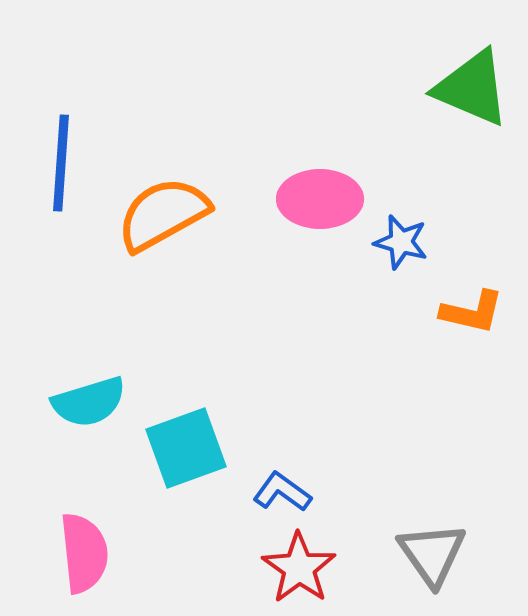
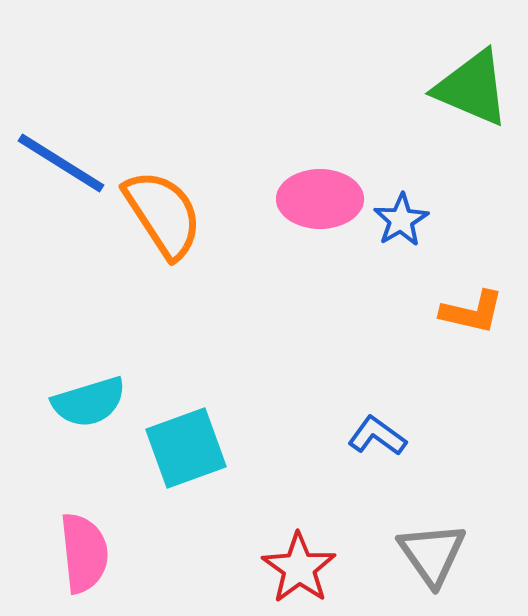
blue line: rotated 62 degrees counterclockwise
orange semicircle: rotated 86 degrees clockwise
blue star: moved 22 px up; rotated 26 degrees clockwise
blue L-shape: moved 95 px right, 56 px up
